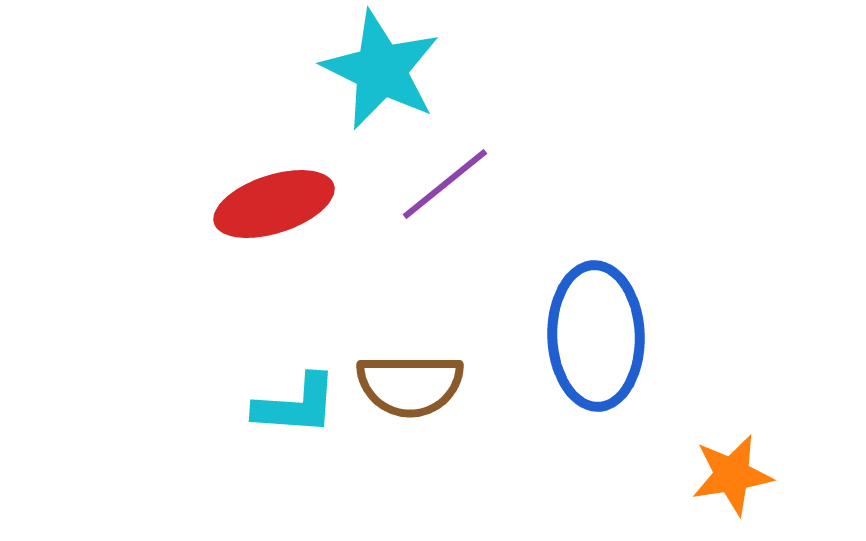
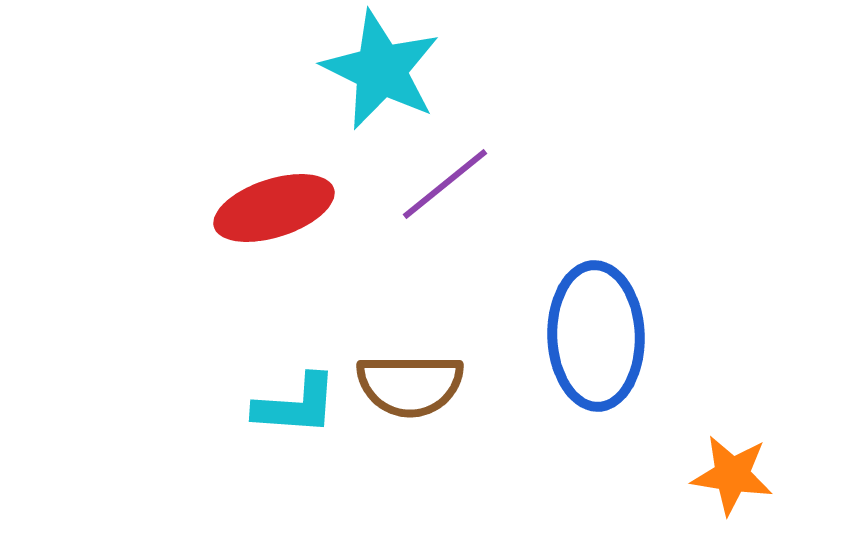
red ellipse: moved 4 px down
orange star: rotated 18 degrees clockwise
